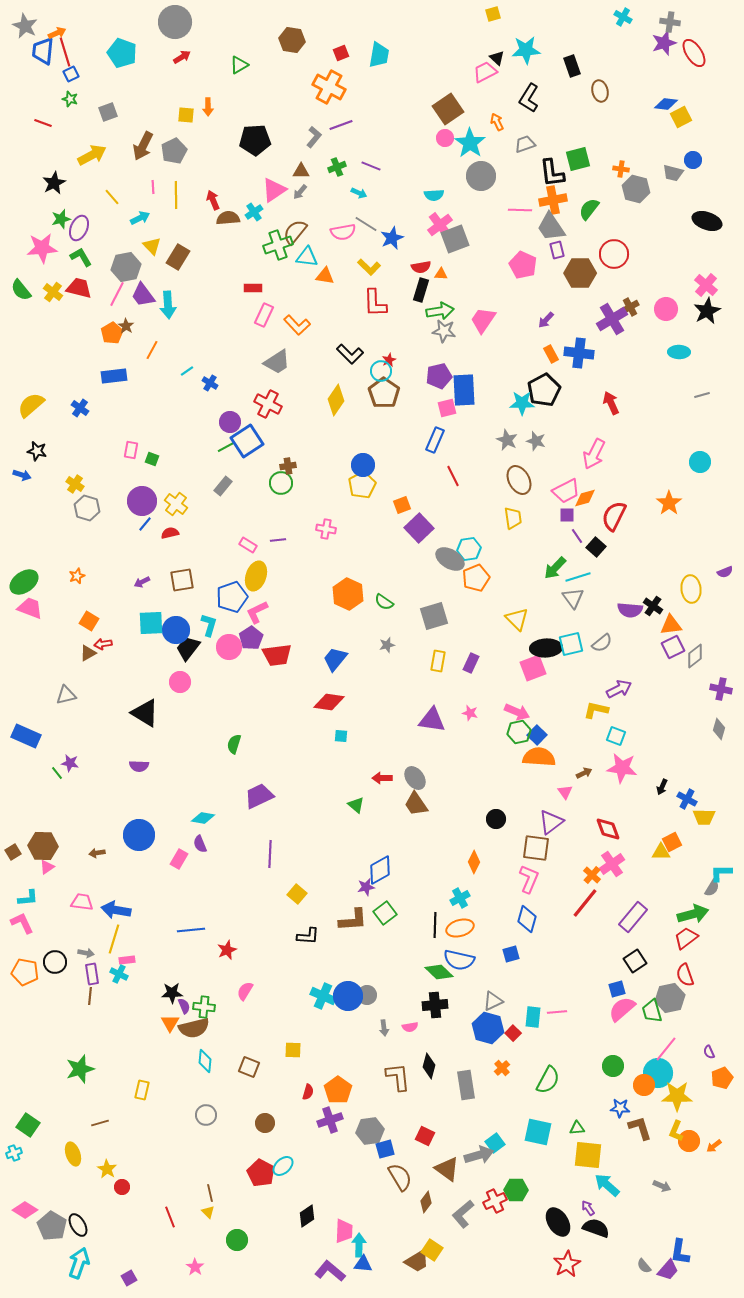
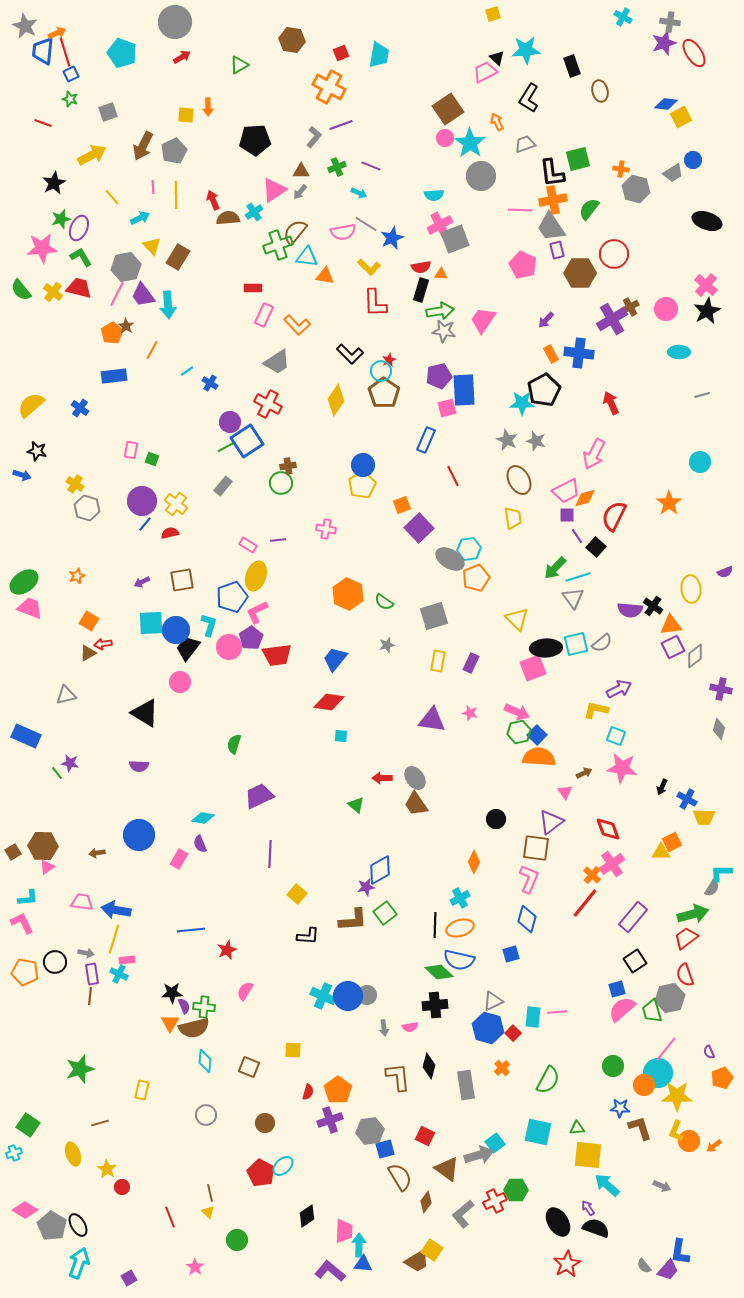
gray trapezoid at (673, 173): rotated 45 degrees counterclockwise
pink cross at (440, 225): rotated 10 degrees clockwise
blue rectangle at (435, 440): moved 9 px left
cyan square at (571, 644): moved 5 px right
